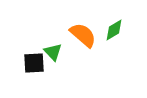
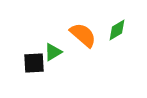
green diamond: moved 3 px right
green triangle: rotated 42 degrees clockwise
